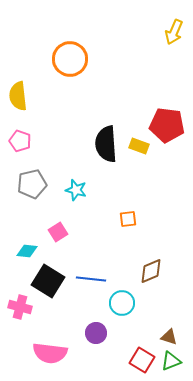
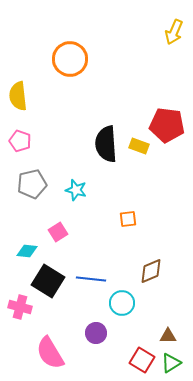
brown triangle: moved 1 px left, 1 px up; rotated 18 degrees counterclockwise
pink semicircle: rotated 52 degrees clockwise
green triangle: moved 2 px down; rotated 10 degrees counterclockwise
